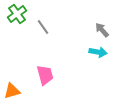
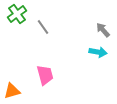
gray arrow: moved 1 px right
